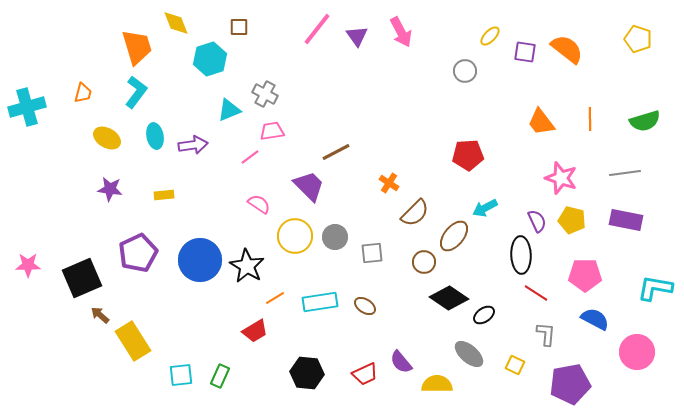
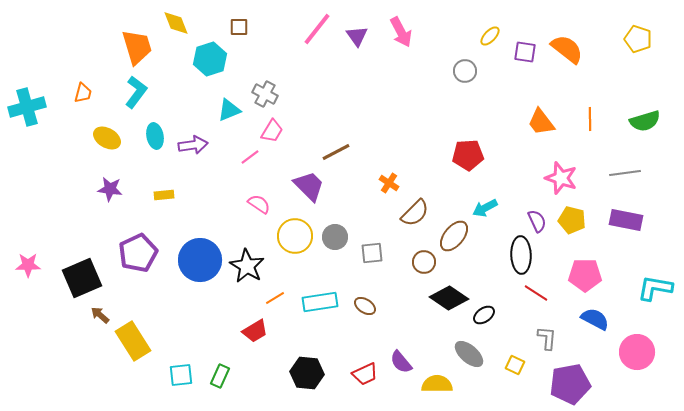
pink trapezoid at (272, 131): rotated 130 degrees clockwise
gray L-shape at (546, 334): moved 1 px right, 4 px down
